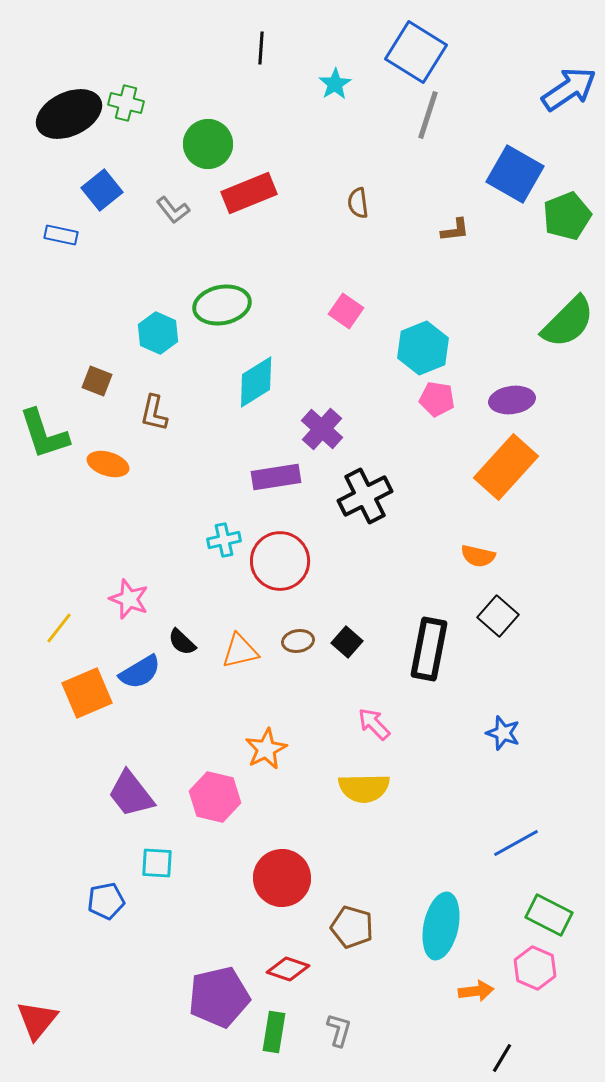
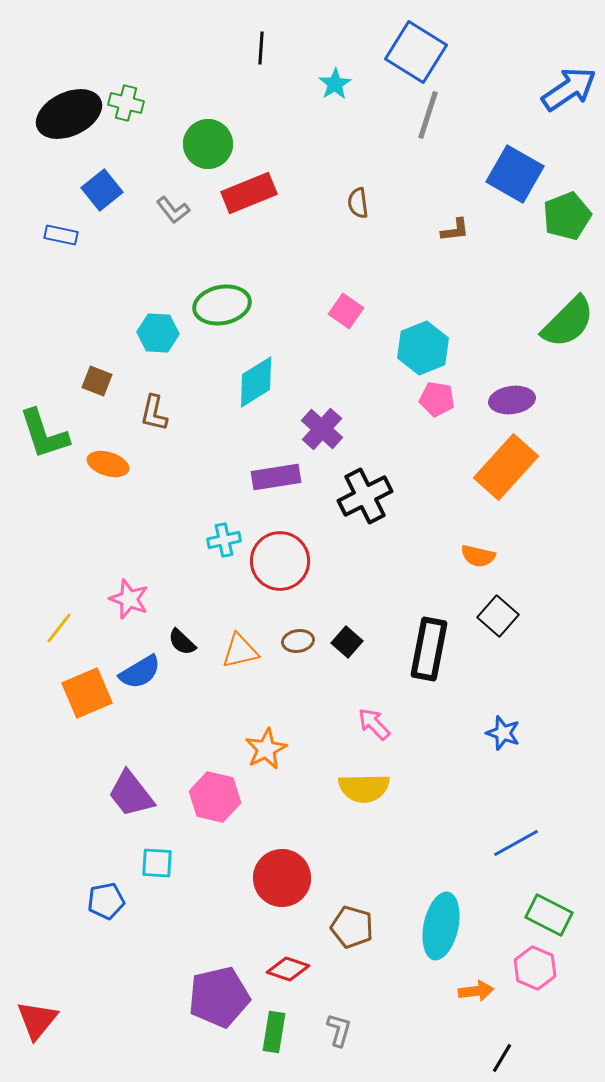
cyan hexagon at (158, 333): rotated 21 degrees counterclockwise
